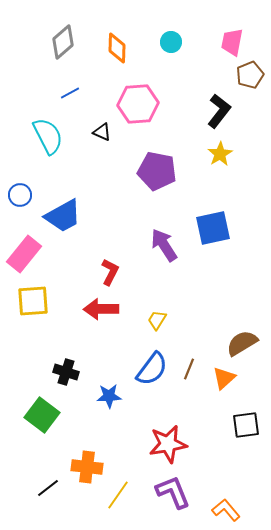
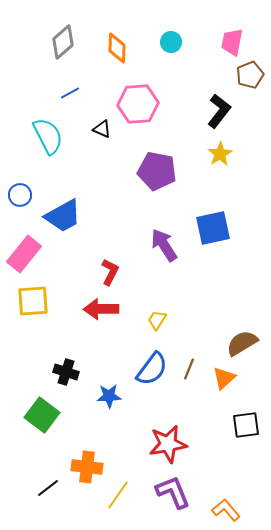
black triangle: moved 3 px up
